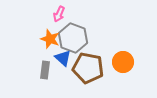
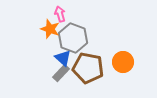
pink arrow: moved 1 px right; rotated 140 degrees clockwise
orange star: moved 10 px up
gray rectangle: moved 16 px right, 3 px down; rotated 36 degrees clockwise
